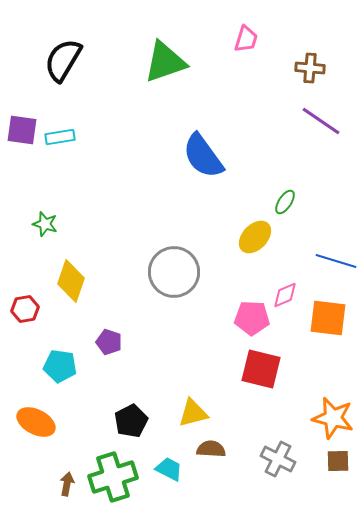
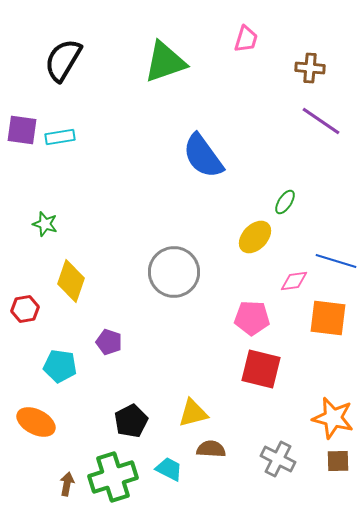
pink diamond: moved 9 px right, 14 px up; rotated 16 degrees clockwise
